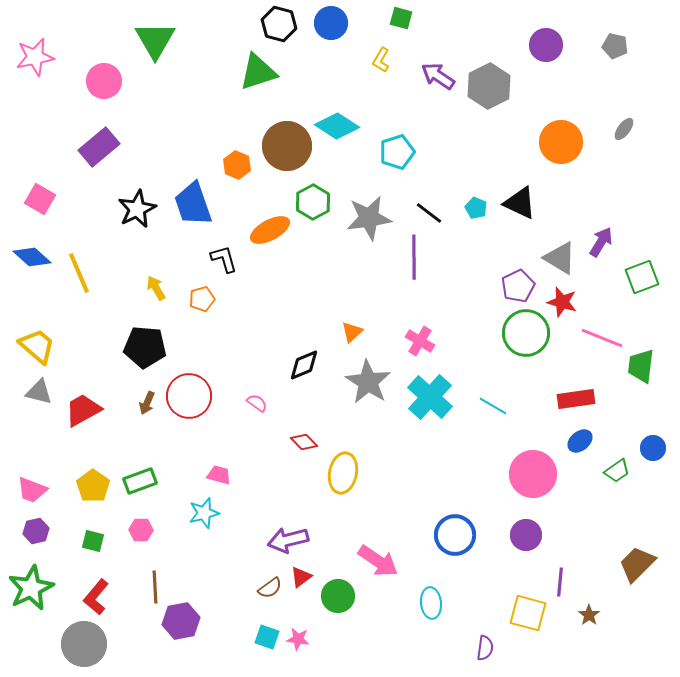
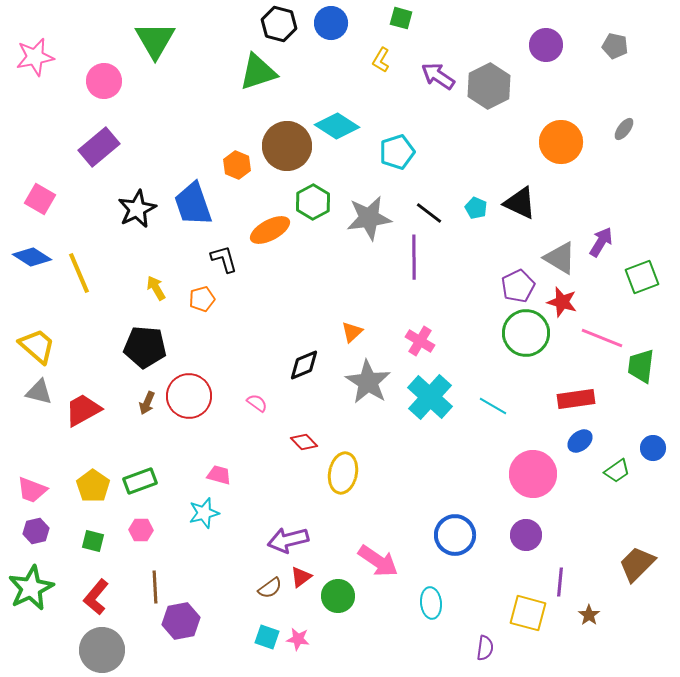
blue diamond at (32, 257): rotated 9 degrees counterclockwise
gray circle at (84, 644): moved 18 px right, 6 px down
